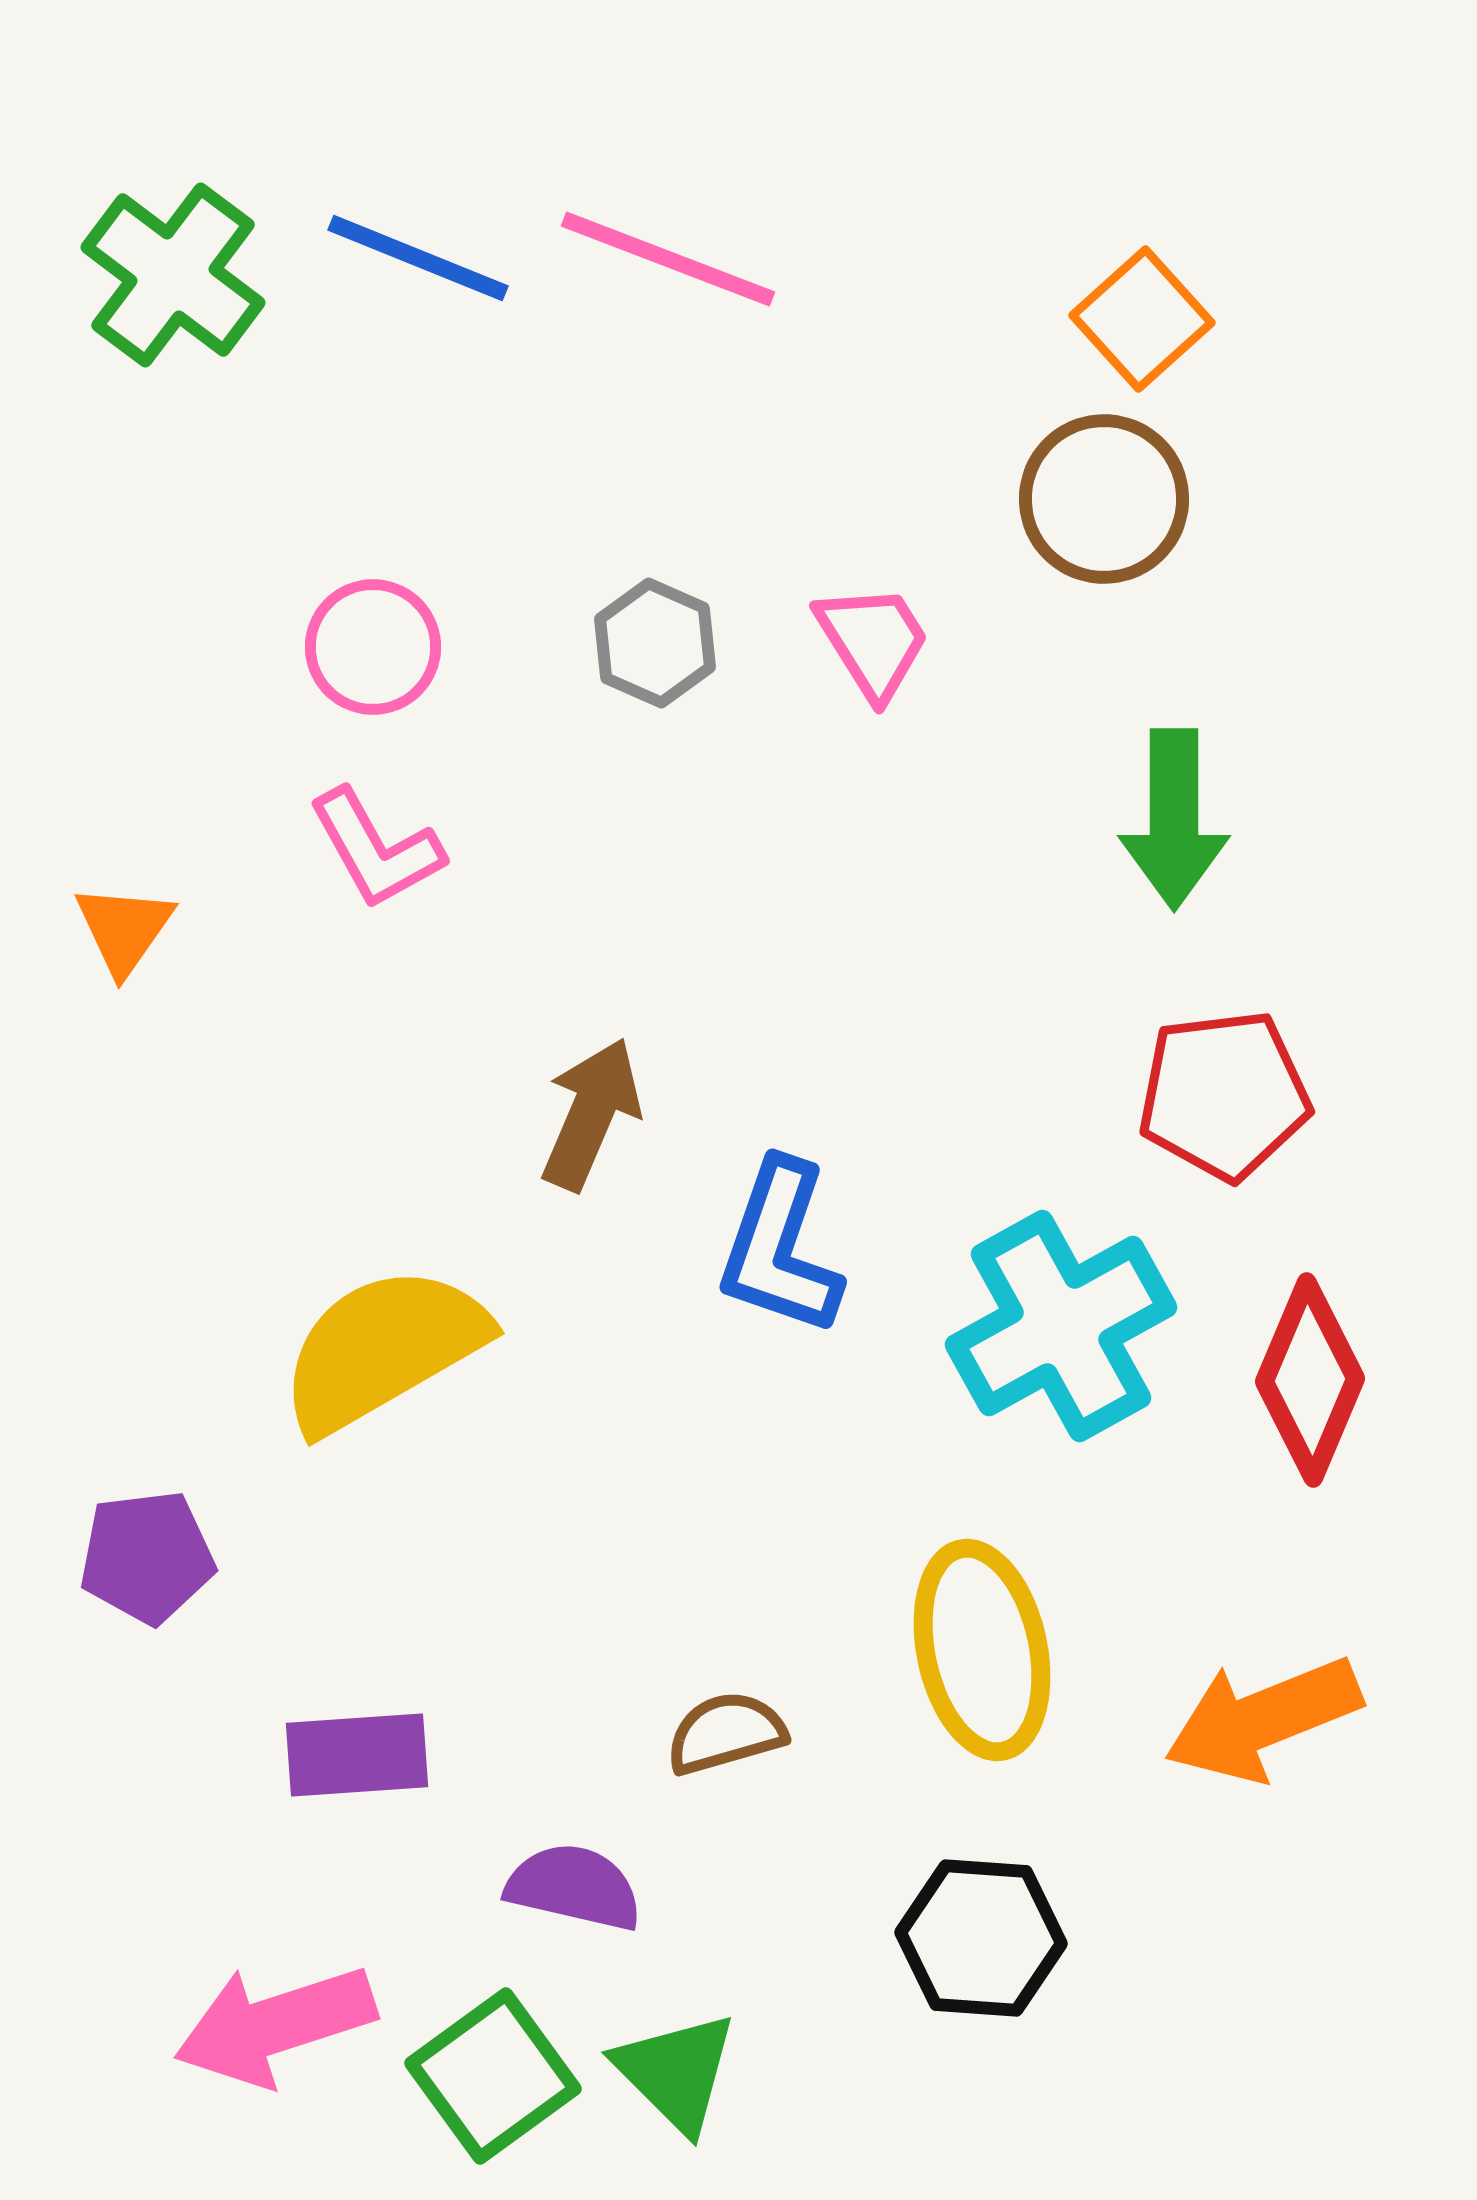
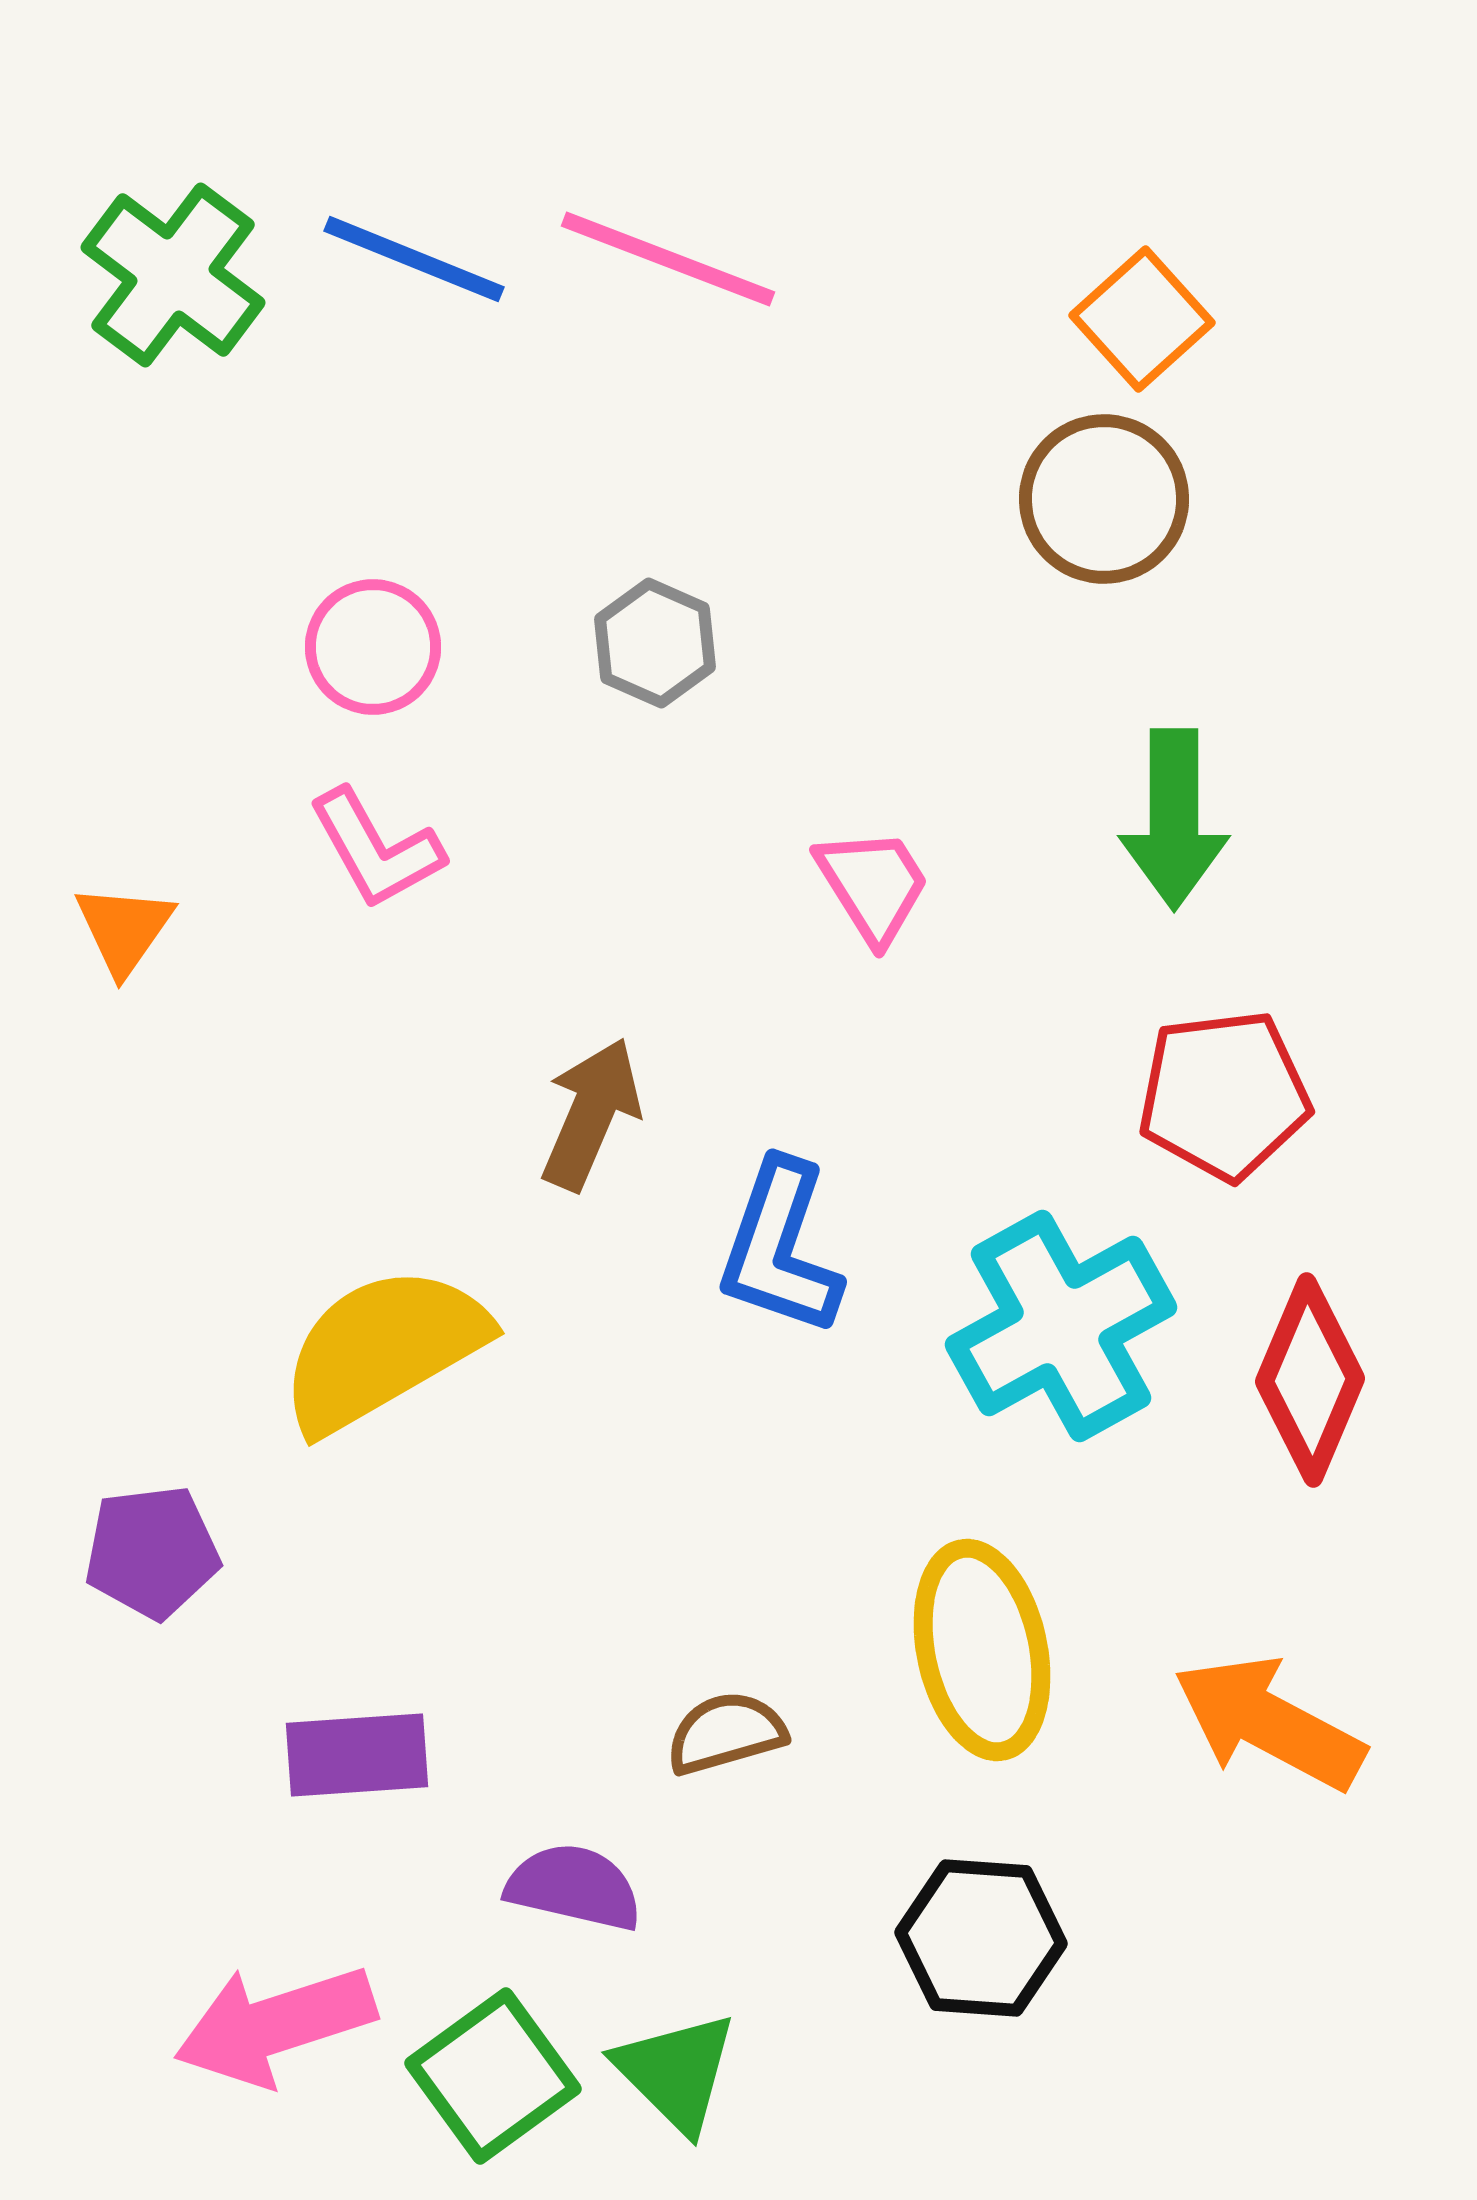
blue line: moved 4 px left, 1 px down
pink trapezoid: moved 244 px down
purple pentagon: moved 5 px right, 5 px up
orange arrow: moved 6 px right, 4 px down; rotated 50 degrees clockwise
